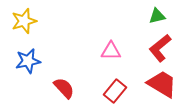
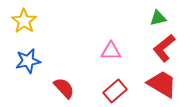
green triangle: moved 1 px right, 2 px down
yellow star: rotated 20 degrees counterclockwise
red L-shape: moved 4 px right
red rectangle: rotated 10 degrees clockwise
